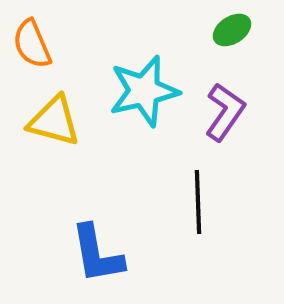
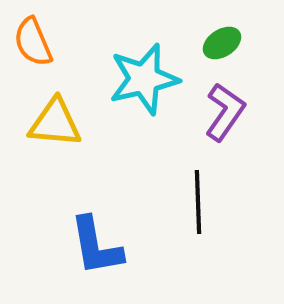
green ellipse: moved 10 px left, 13 px down
orange semicircle: moved 1 px right, 2 px up
cyan star: moved 12 px up
yellow triangle: moved 1 px right, 2 px down; rotated 10 degrees counterclockwise
blue L-shape: moved 1 px left, 8 px up
